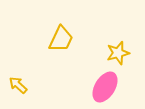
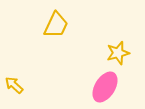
yellow trapezoid: moved 5 px left, 14 px up
yellow arrow: moved 4 px left
